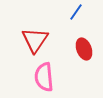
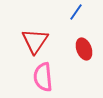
red triangle: moved 1 px down
pink semicircle: moved 1 px left
